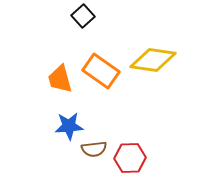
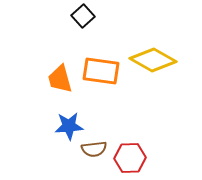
yellow diamond: rotated 21 degrees clockwise
orange rectangle: rotated 27 degrees counterclockwise
